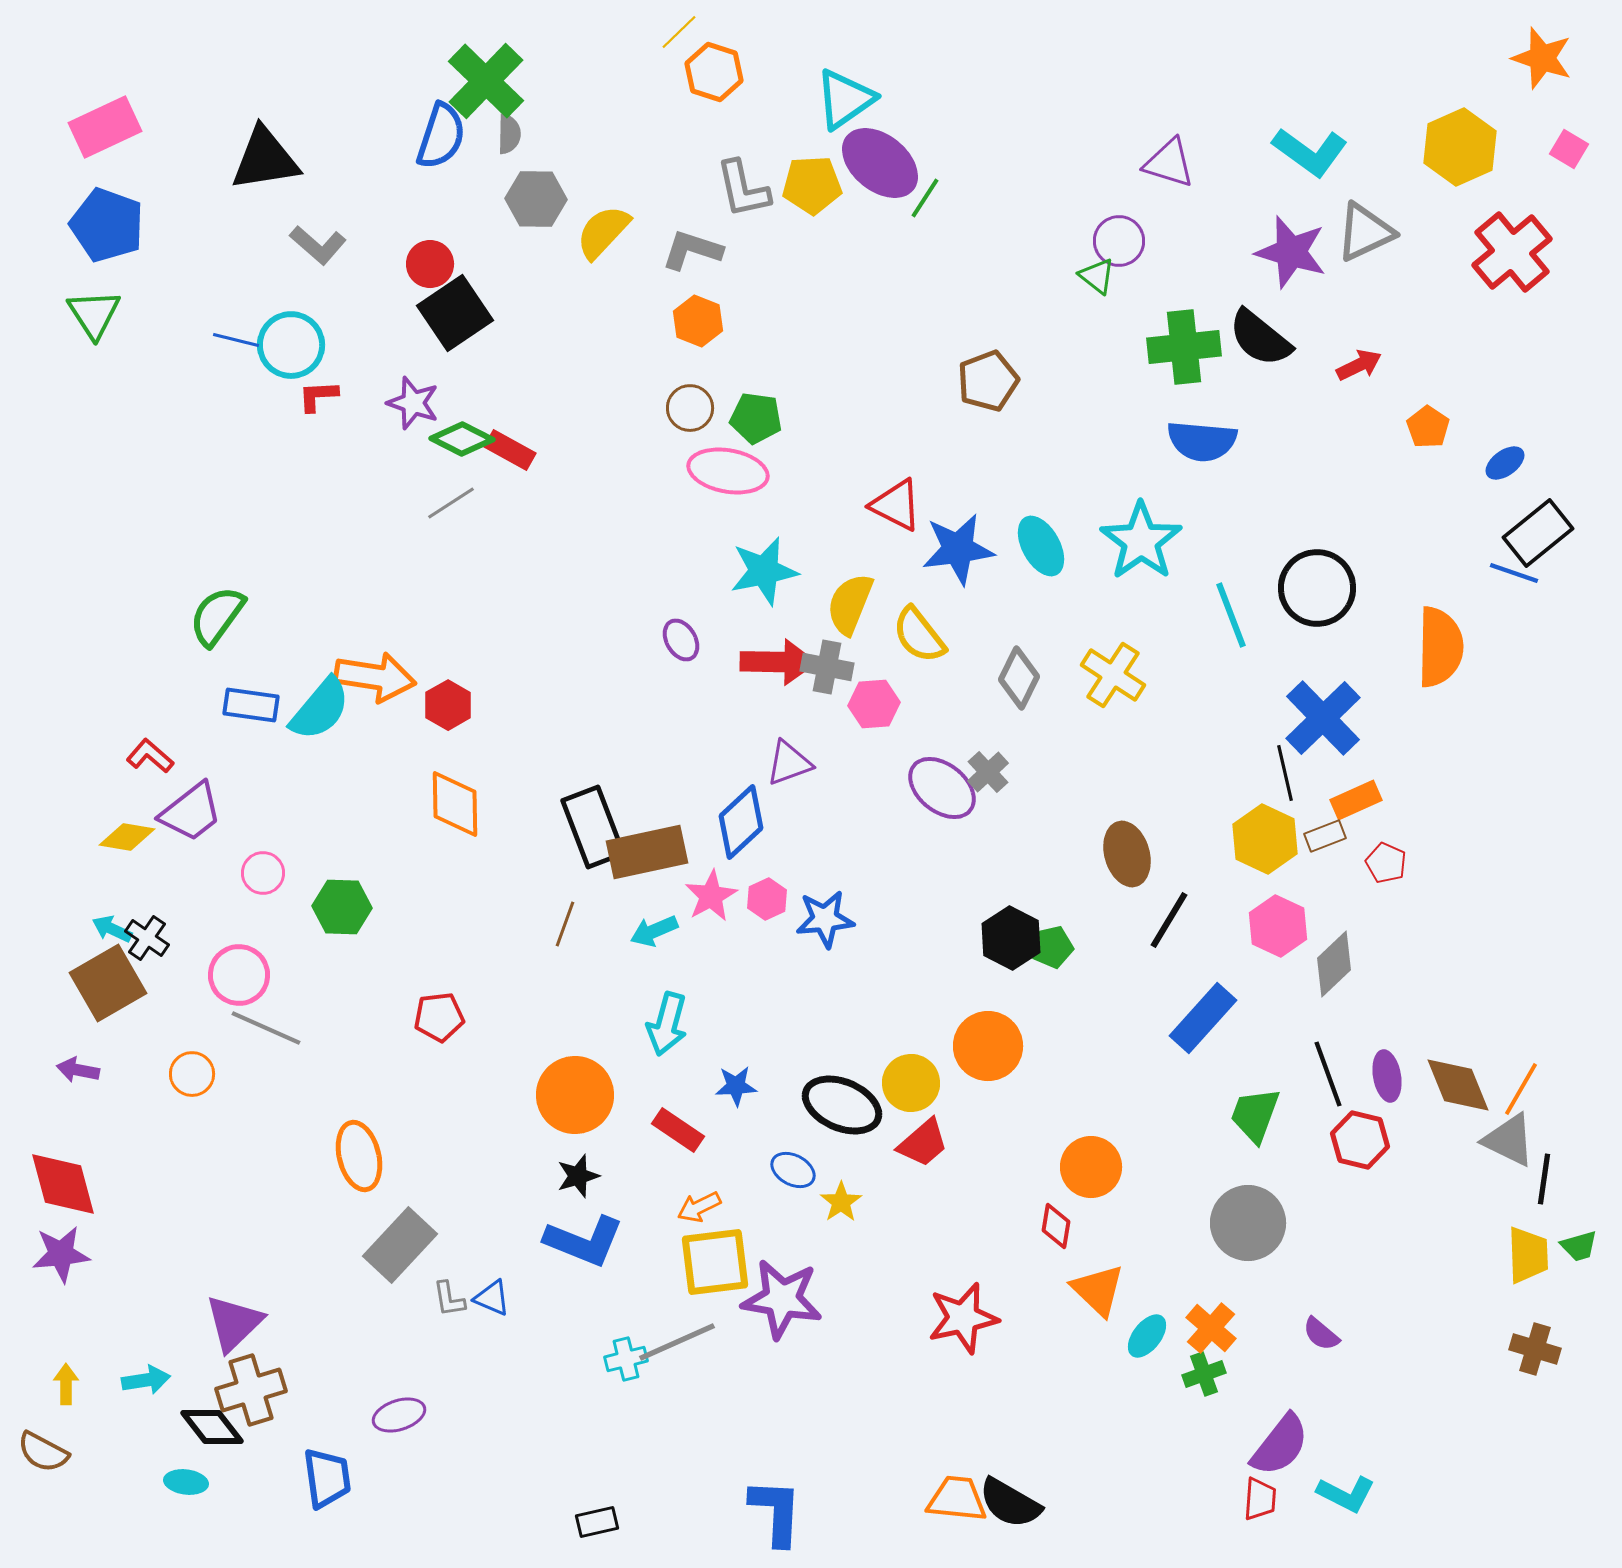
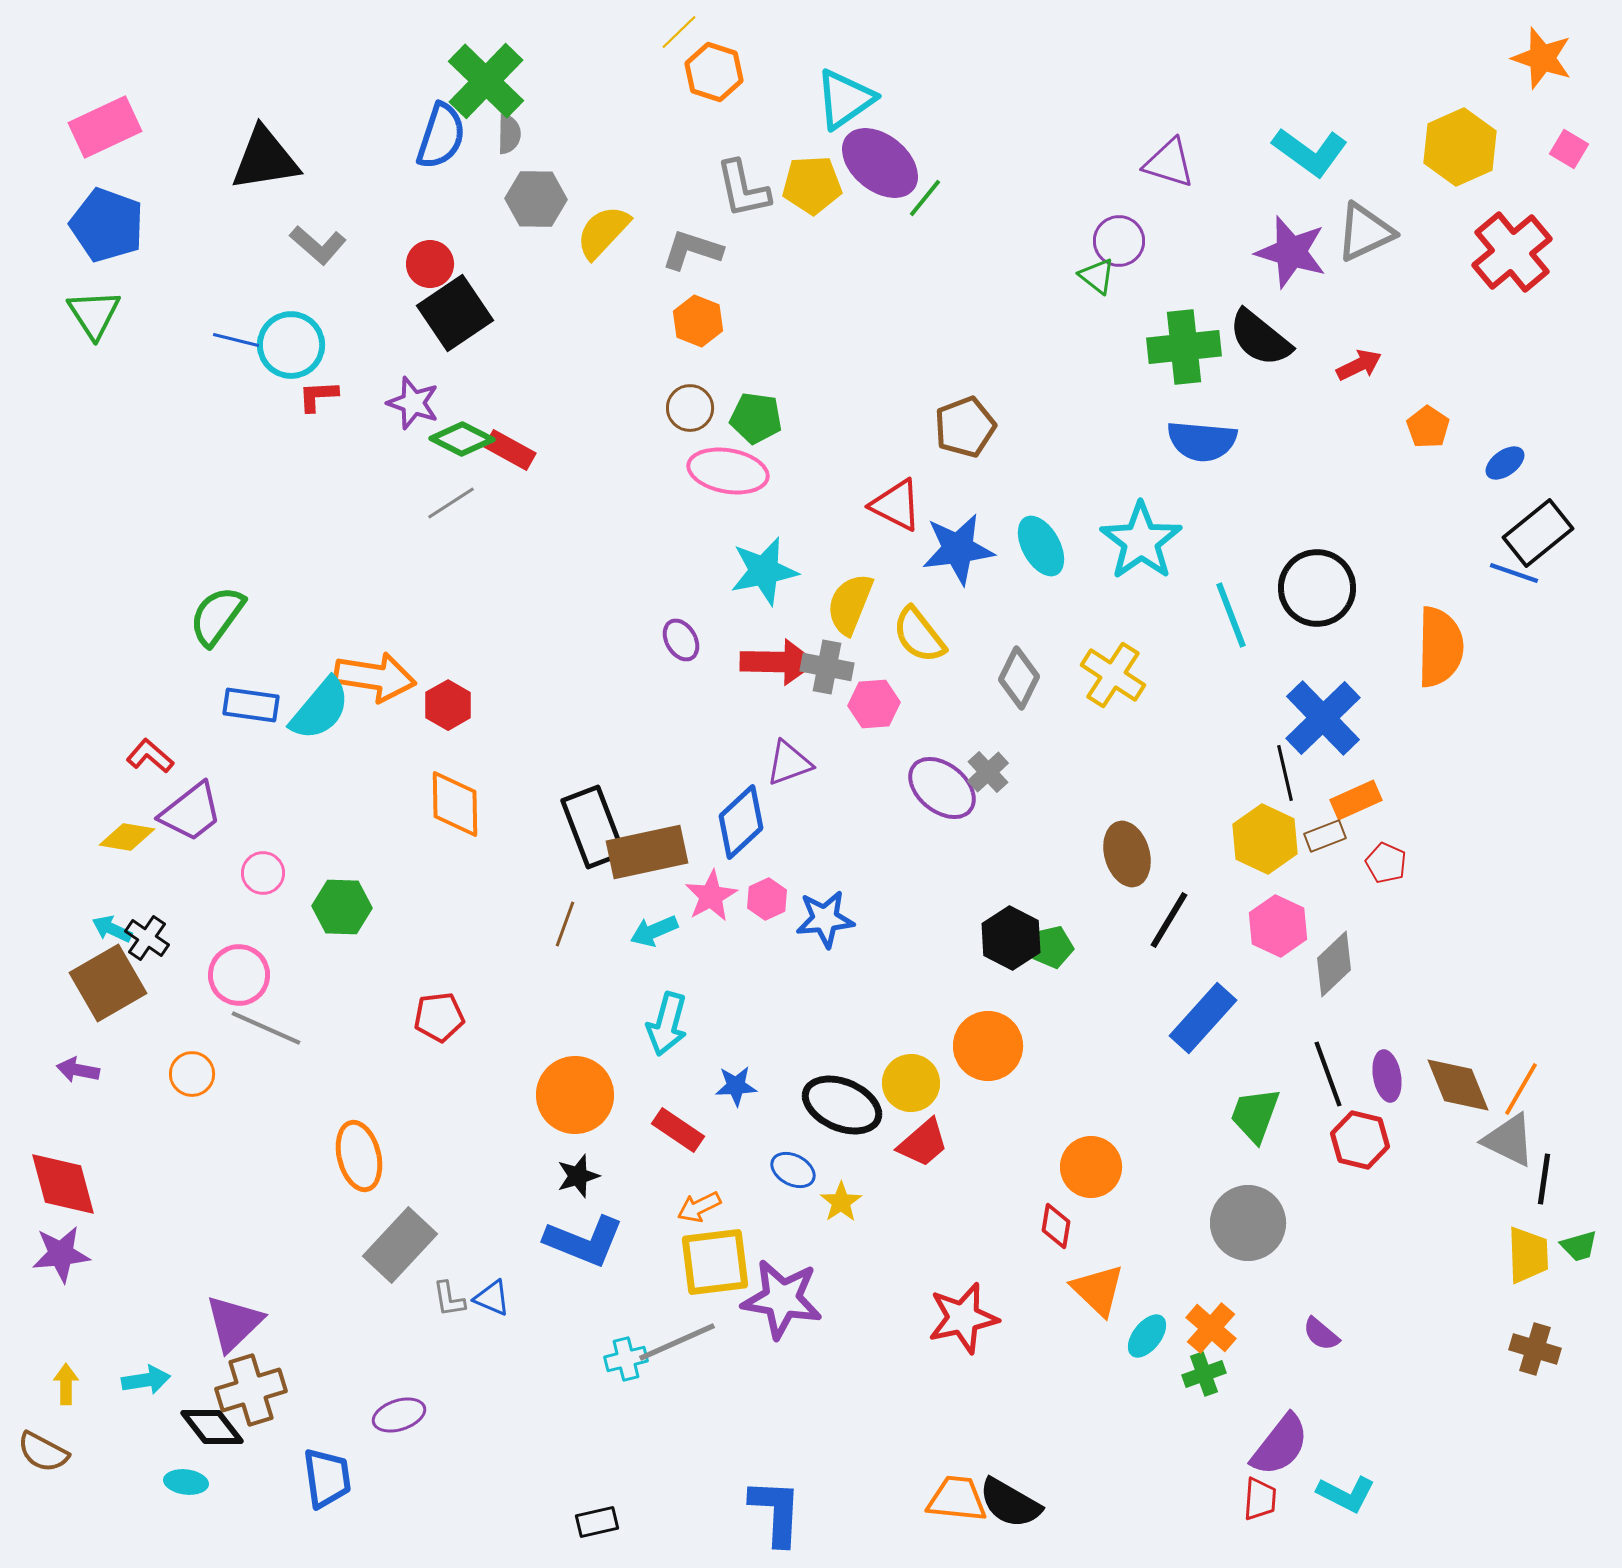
green line at (925, 198): rotated 6 degrees clockwise
brown pentagon at (988, 381): moved 23 px left, 46 px down
